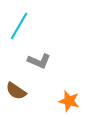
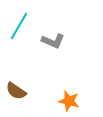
gray L-shape: moved 14 px right, 20 px up
